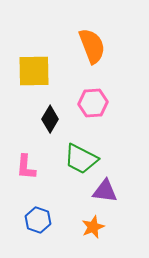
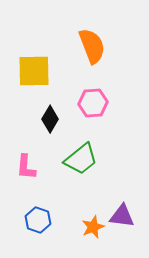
green trapezoid: rotated 66 degrees counterclockwise
purple triangle: moved 17 px right, 25 px down
